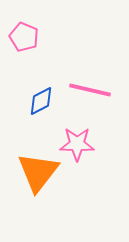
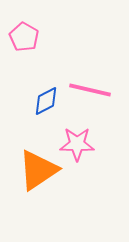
pink pentagon: rotated 8 degrees clockwise
blue diamond: moved 5 px right
orange triangle: moved 2 px up; rotated 18 degrees clockwise
